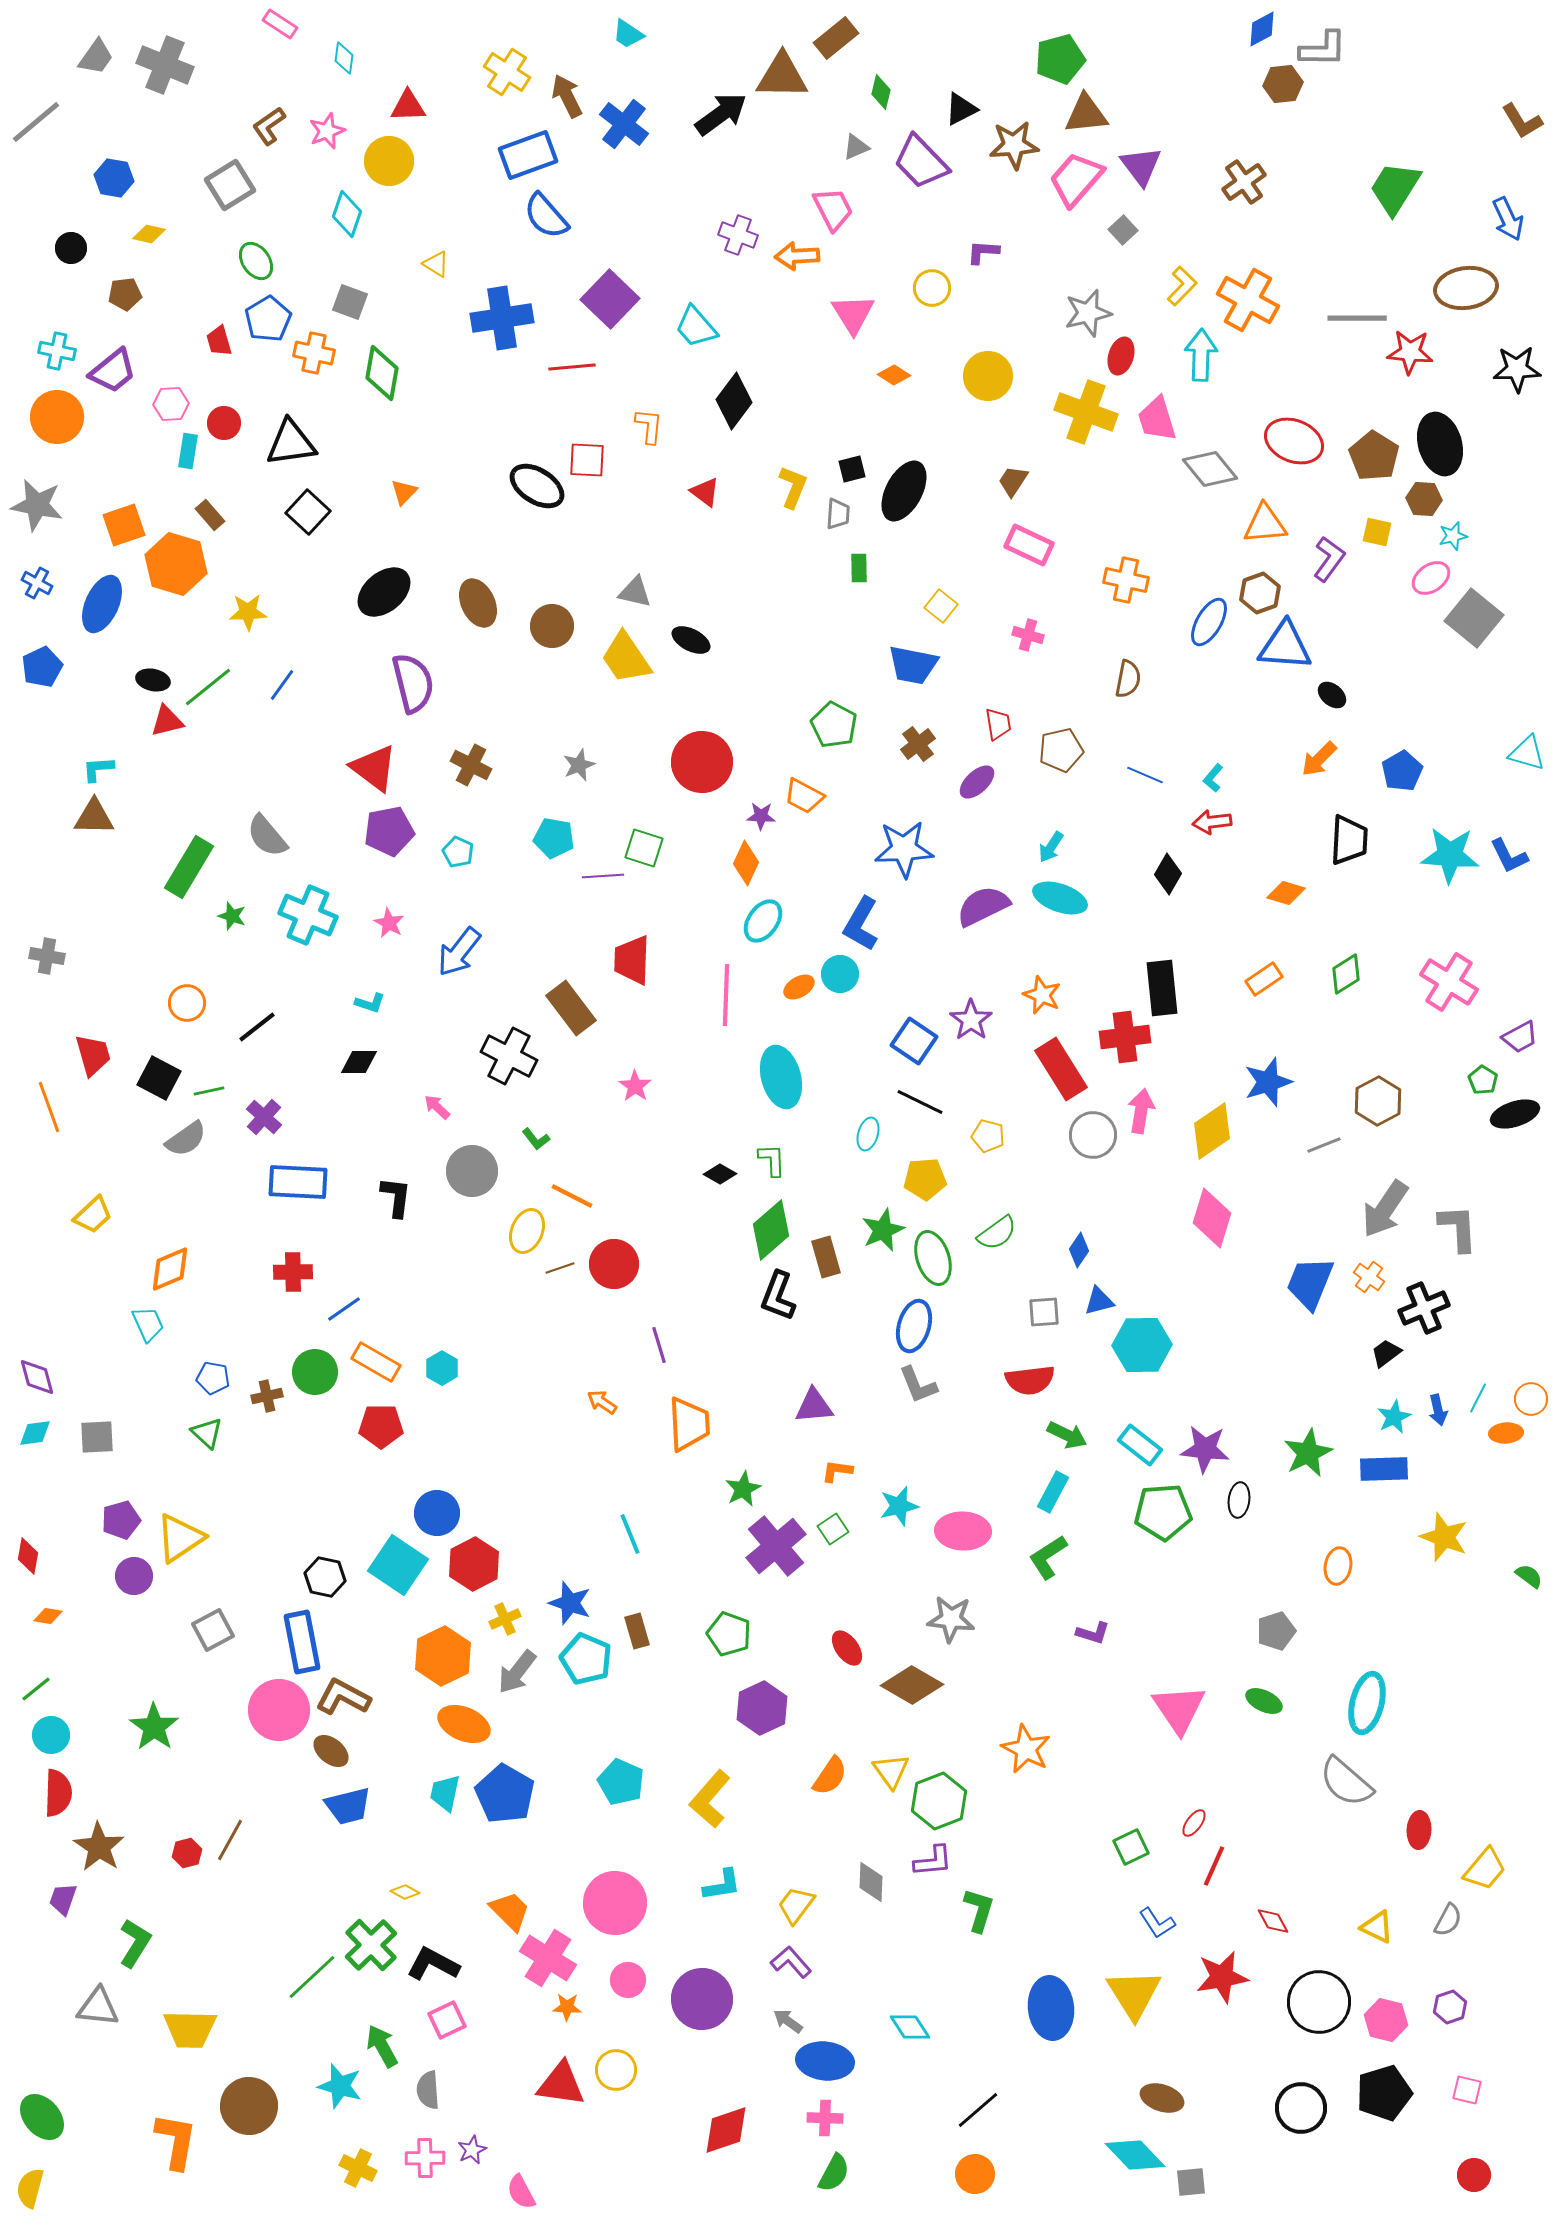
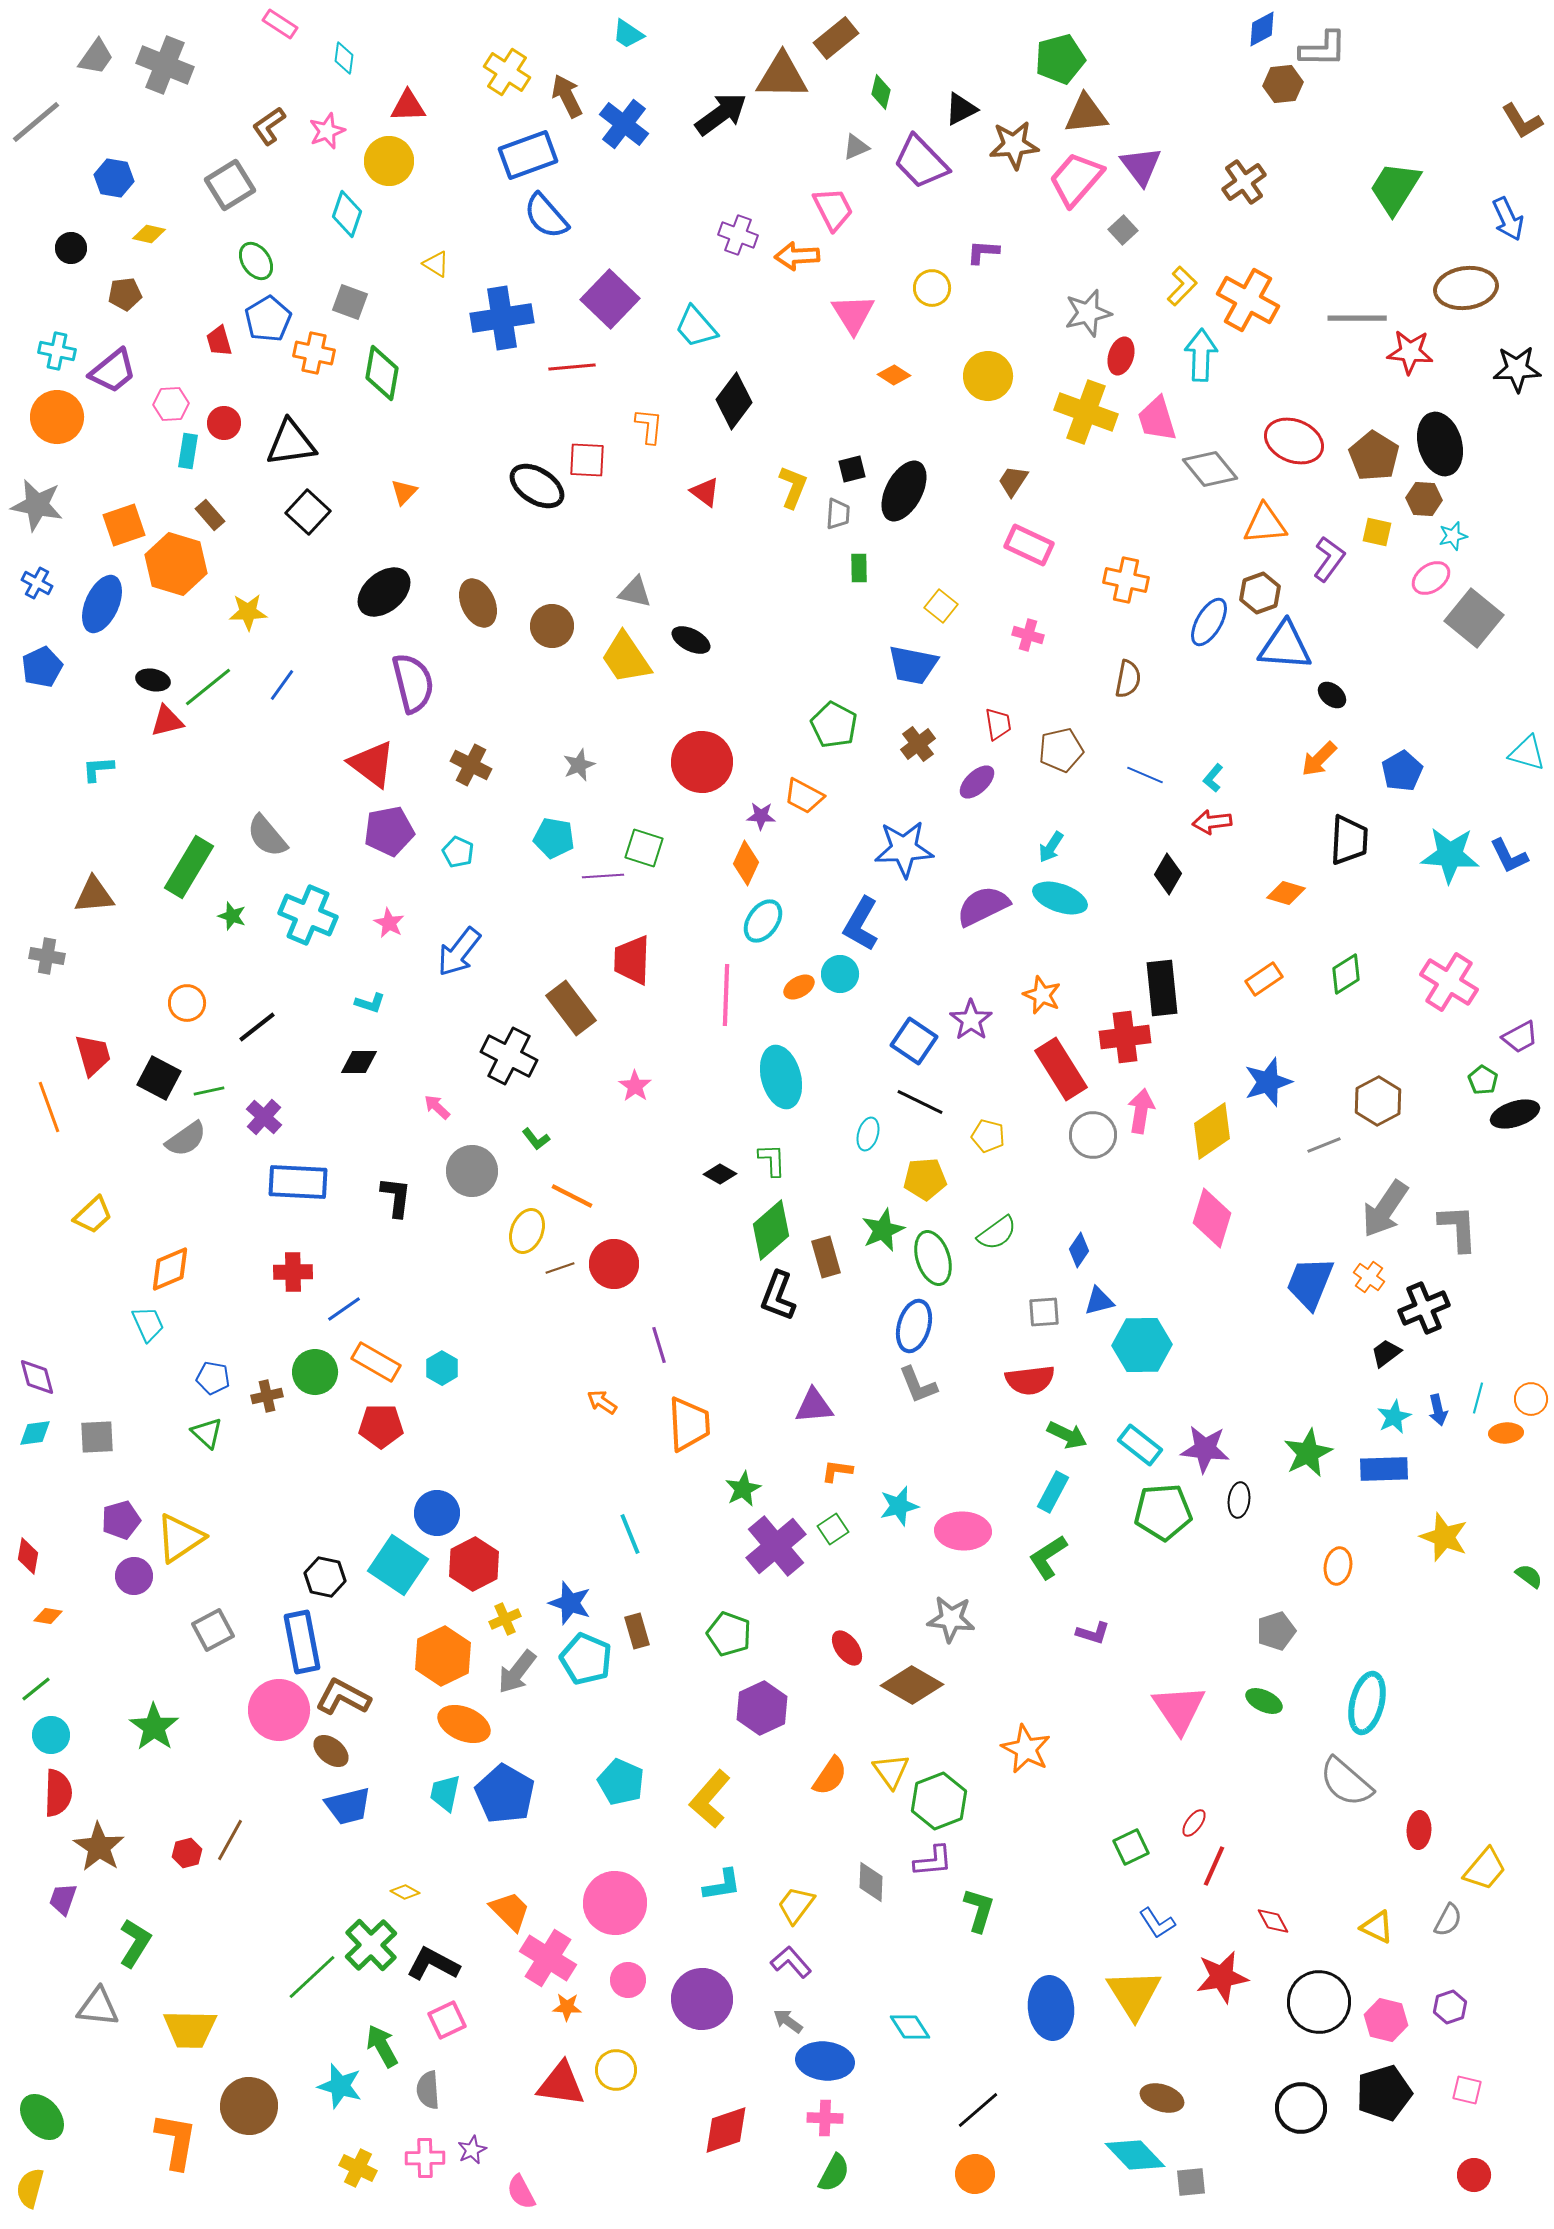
red triangle at (374, 768): moved 2 px left, 4 px up
brown triangle at (94, 817): moved 78 px down; rotated 6 degrees counterclockwise
cyan line at (1478, 1398): rotated 12 degrees counterclockwise
